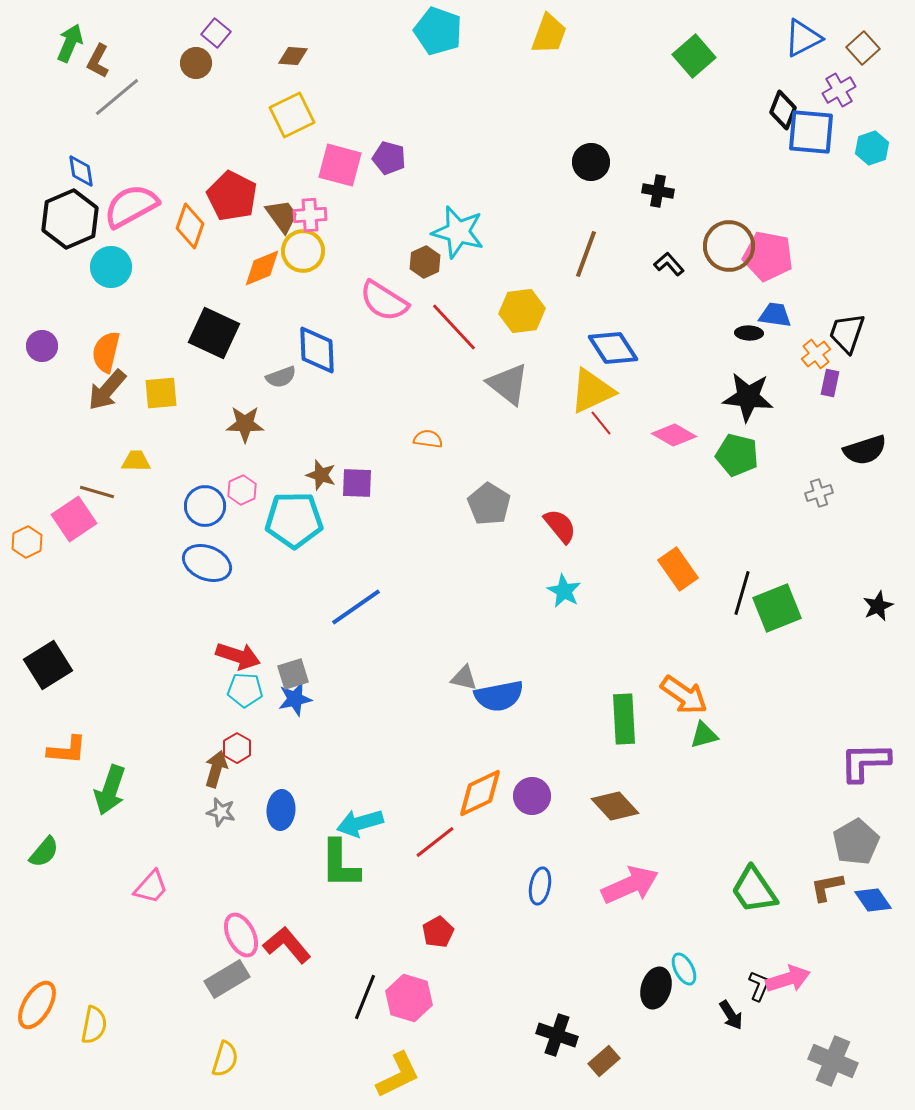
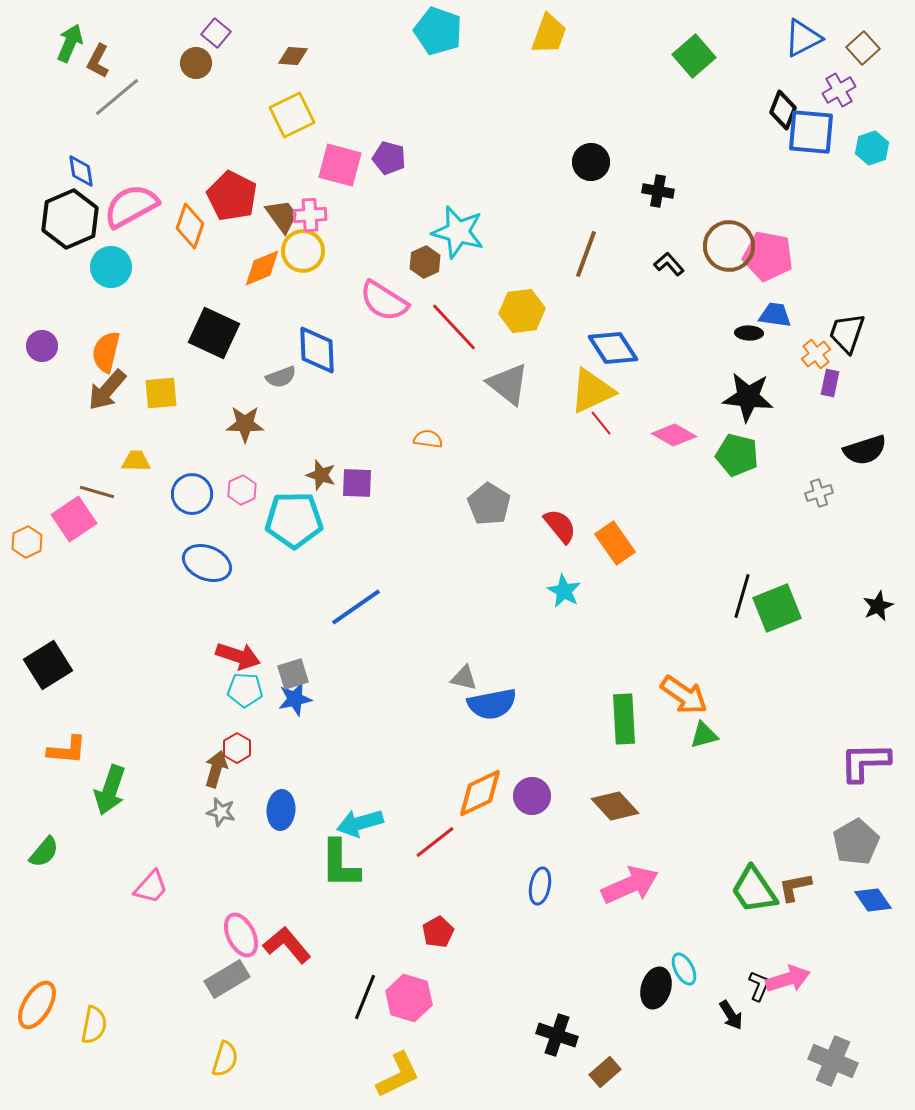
blue circle at (205, 506): moved 13 px left, 12 px up
orange rectangle at (678, 569): moved 63 px left, 26 px up
black line at (742, 593): moved 3 px down
blue semicircle at (499, 696): moved 7 px left, 8 px down
brown L-shape at (827, 887): moved 32 px left
brown rectangle at (604, 1061): moved 1 px right, 11 px down
